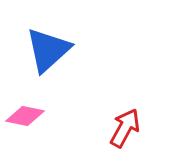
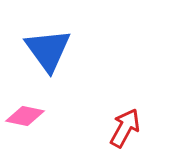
blue triangle: rotated 24 degrees counterclockwise
